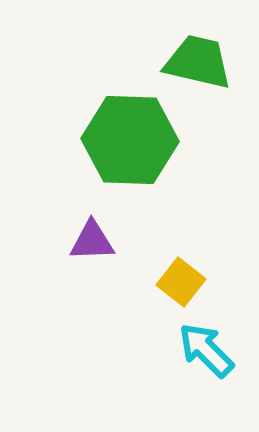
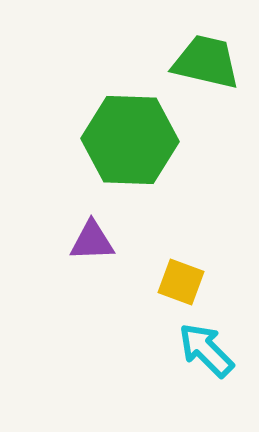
green trapezoid: moved 8 px right
yellow square: rotated 18 degrees counterclockwise
